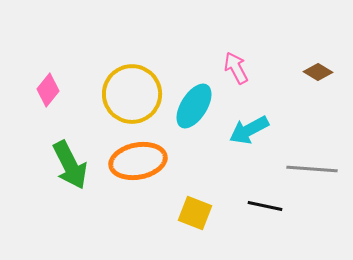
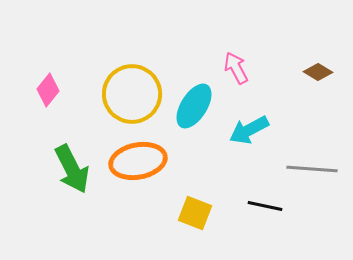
green arrow: moved 2 px right, 4 px down
